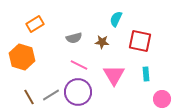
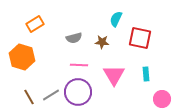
red square: moved 3 px up
pink line: rotated 24 degrees counterclockwise
